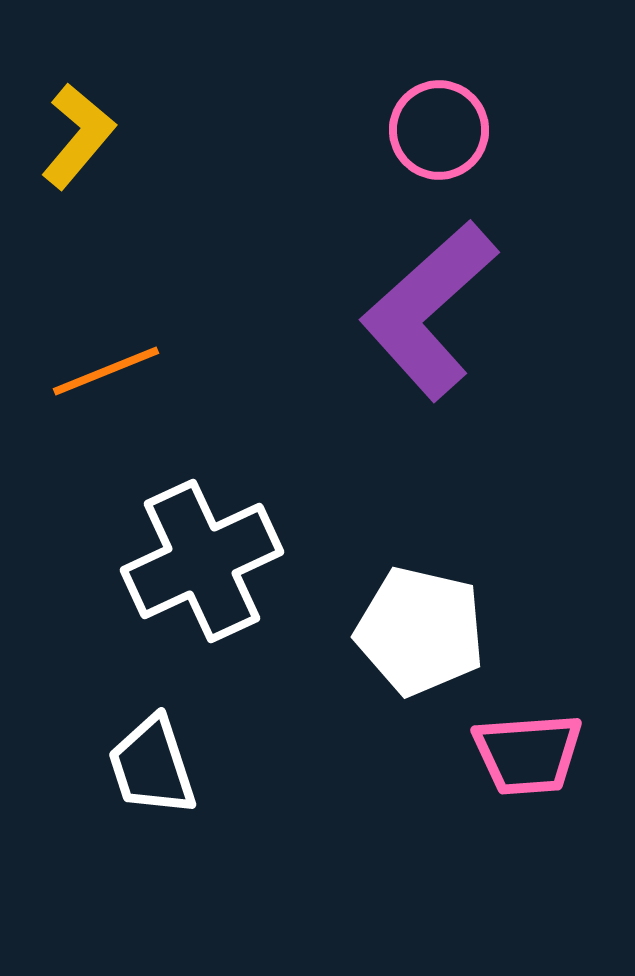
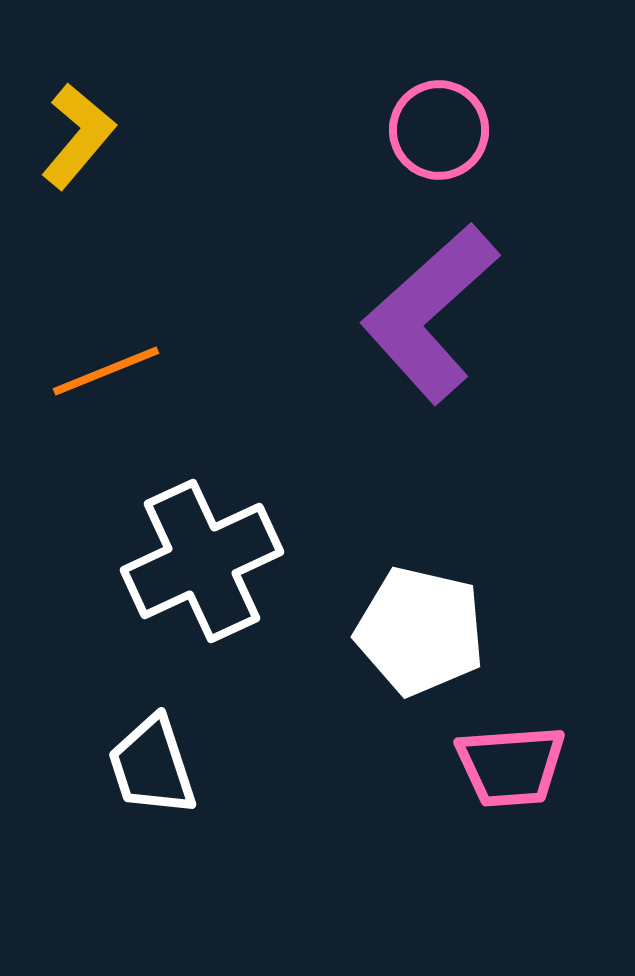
purple L-shape: moved 1 px right, 3 px down
pink trapezoid: moved 17 px left, 12 px down
